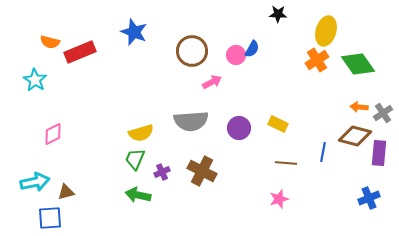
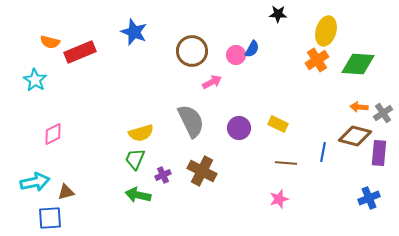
green diamond: rotated 52 degrees counterclockwise
gray semicircle: rotated 112 degrees counterclockwise
purple cross: moved 1 px right, 3 px down
